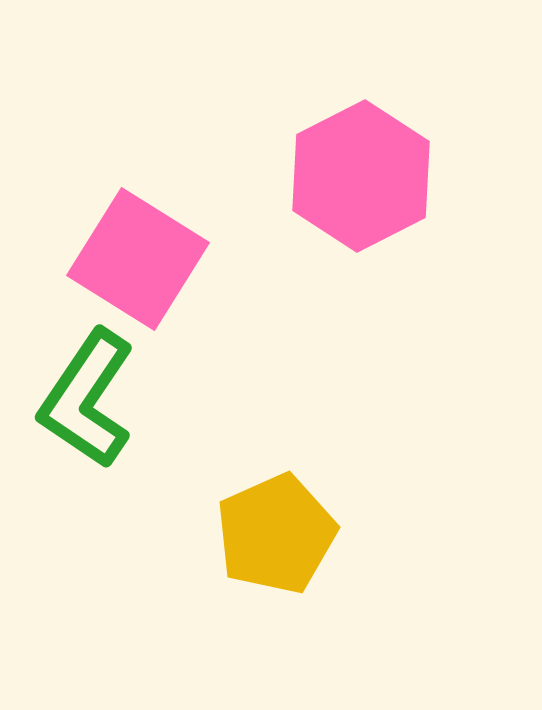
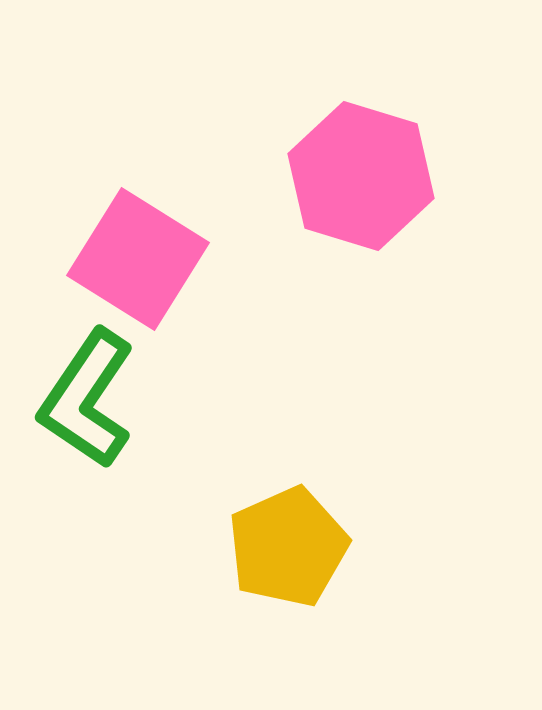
pink hexagon: rotated 16 degrees counterclockwise
yellow pentagon: moved 12 px right, 13 px down
